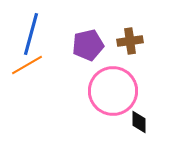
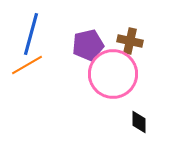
brown cross: rotated 20 degrees clockwise
pink circle: moved 17 px up
